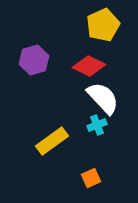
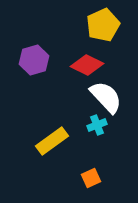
red diamond: moved 2 px left, 1 px up
white semicircle: moved 3 px right, 1 px up
